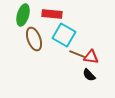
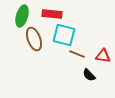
green ellipse: moved 1 px left, 1 px down
cyan square: rotated 15 degrees counterclockwise
red triangle: moved 12 px right, 1 px up
